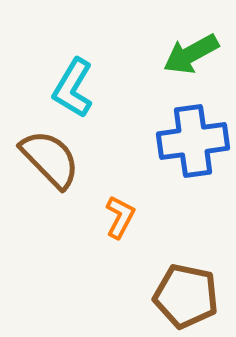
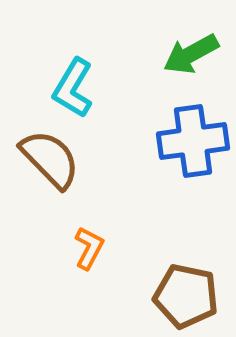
orange L-shape: moved 31 px left, 31 px down
